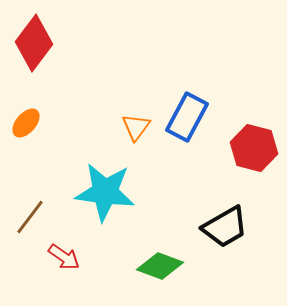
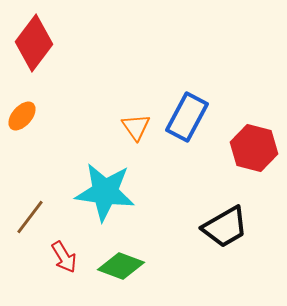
orange ellipse: moved 4 px left, 7 px up
orange triangle: rotated 12 degrees counterclockwise
red arrow: rotated 24 degrees clockwise
green diamond: moved 39 px left
